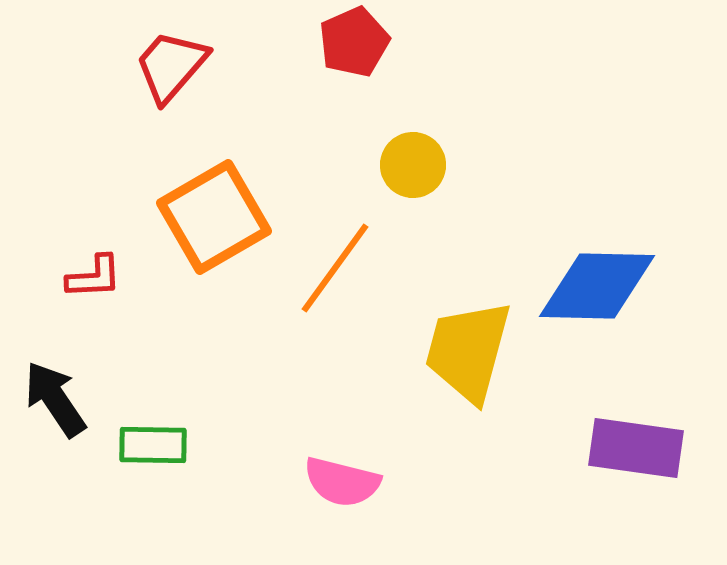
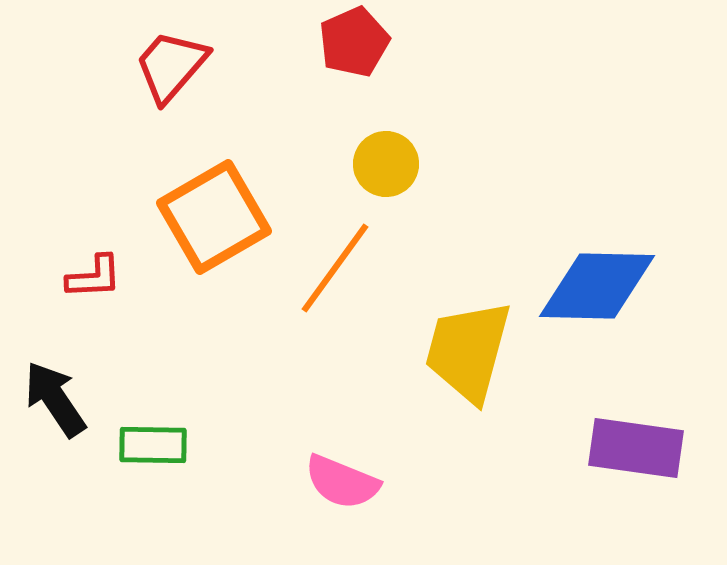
yellow circle: moved 27 px left, 1 px up
pink semicircle: rotated 8 degrees clockwise
